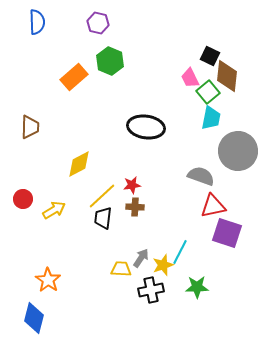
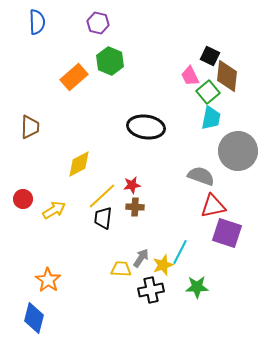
pink trapezoid: moved 2 px up
